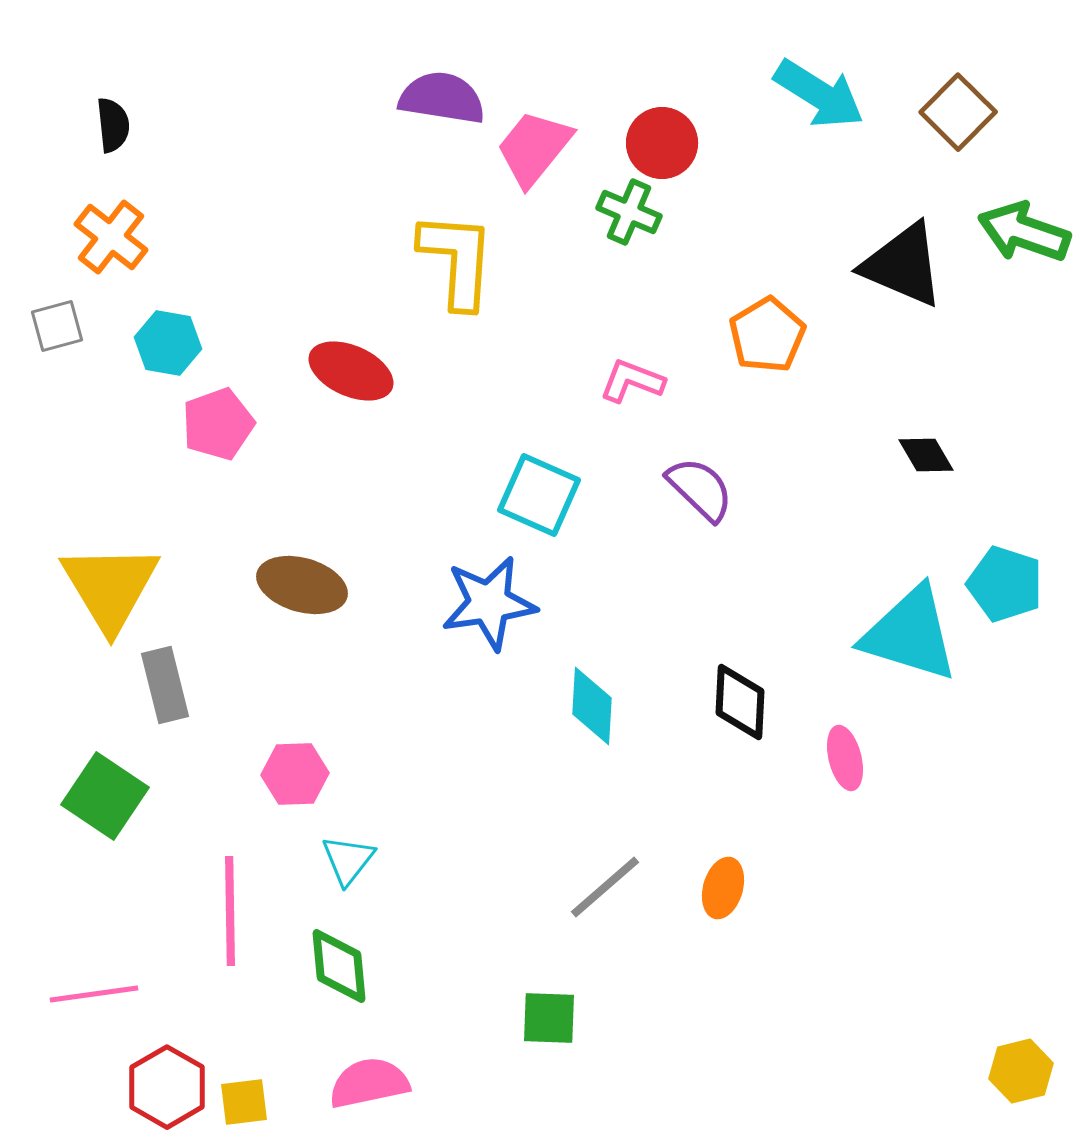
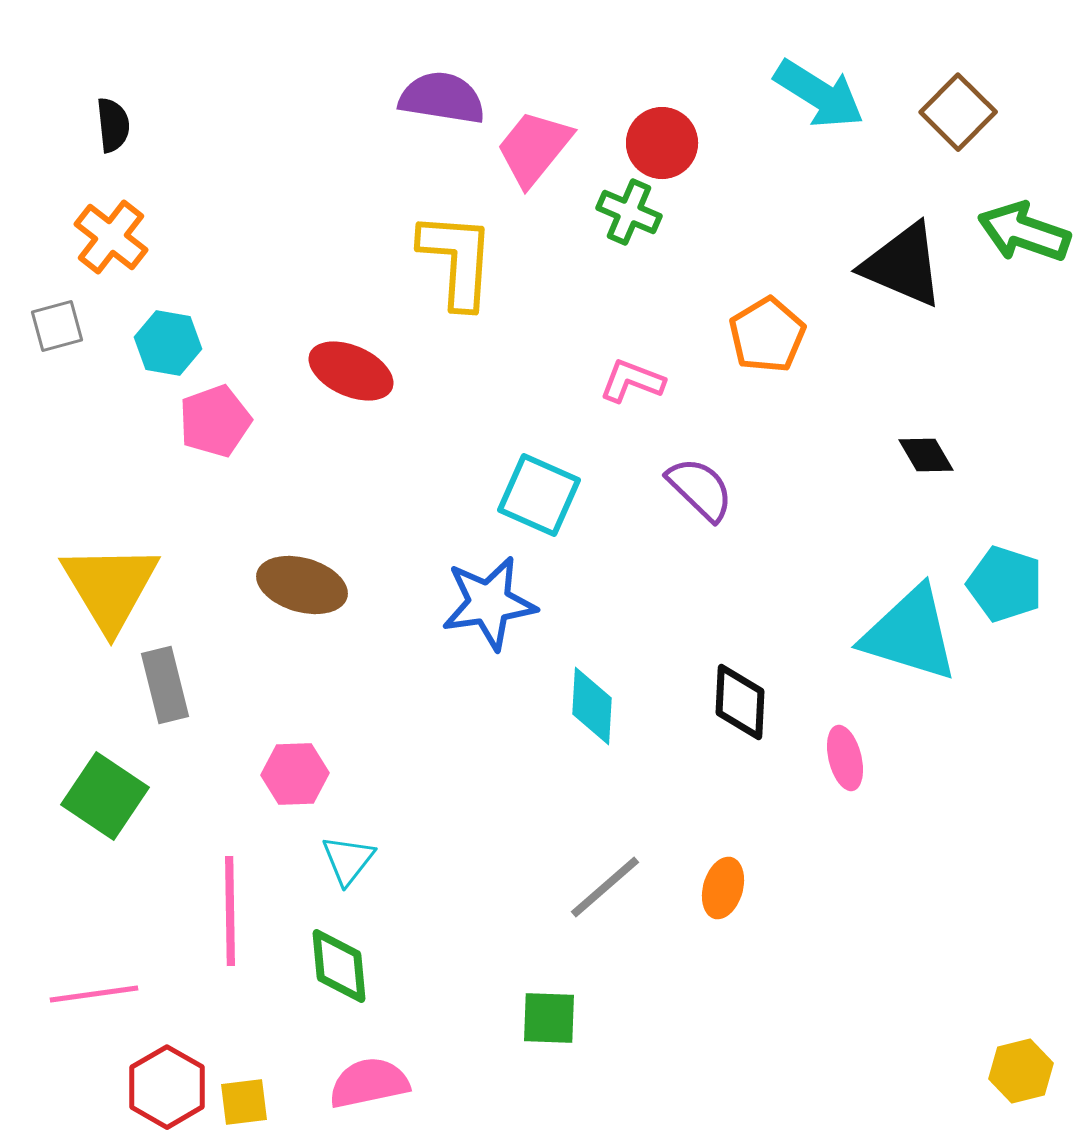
pink pentagon at (218, 424): moved 3 px left, 3 px up
